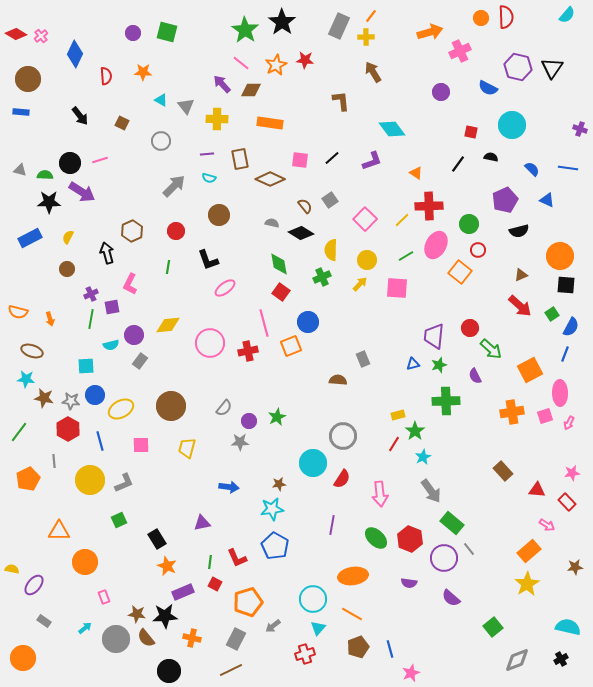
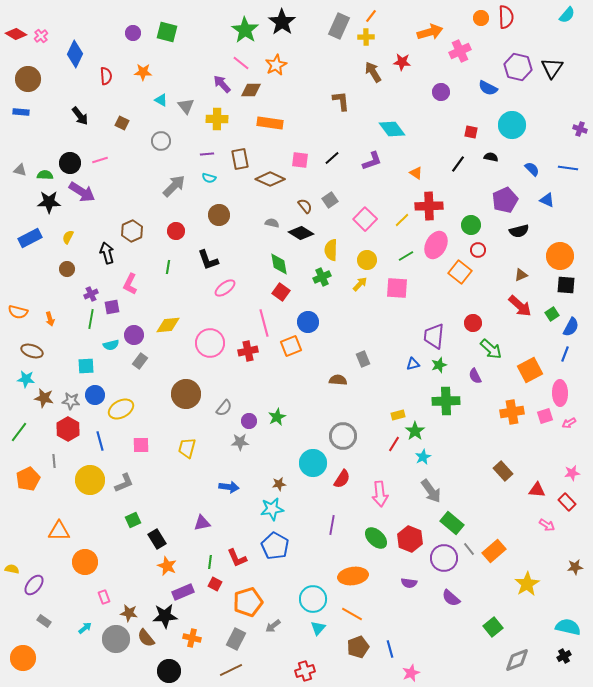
red star at (305, 60): moved 97 px right, 2 px down
green circle at (469, 224): moved 2 px right, 1 px down
red circle at (470, 328): moved 3 px right, 5 px up
brown circle at (171, 406): moved 15 px right, 12 px up
pink arrow at (569, 423): rotated 32 degrees clockwise
green square at (119, 520): moved 14 px right
orange rectangle at (529, 551): moved 35 px left
brown star at (137, 614): moved 8 px left, 1 px up
red cross at (305, 654): moved 17 px down
black cross at (561, 659): moved 3 px right, 3 px up
